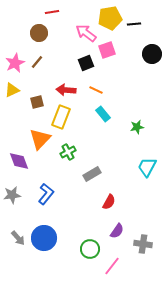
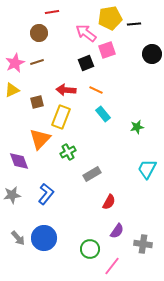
brown line: rotated 32 degrees clockwise
cyan trapezoid: moved 2 px down
